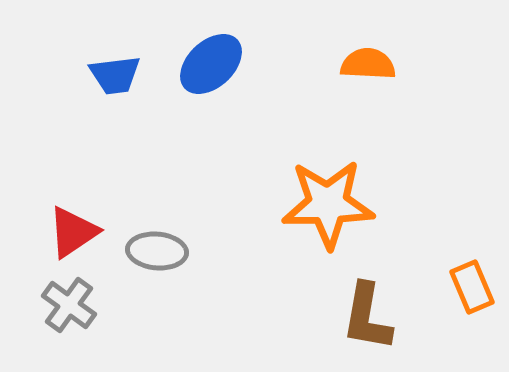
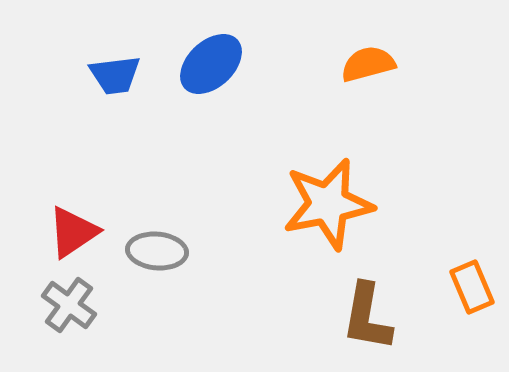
orange semicircle: rotated 18 degrees counterclockwise
orange star: rotated 10 degrees counterclockwise
